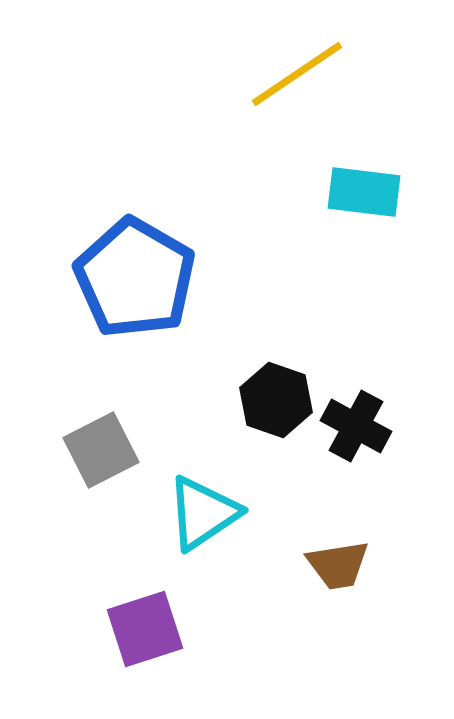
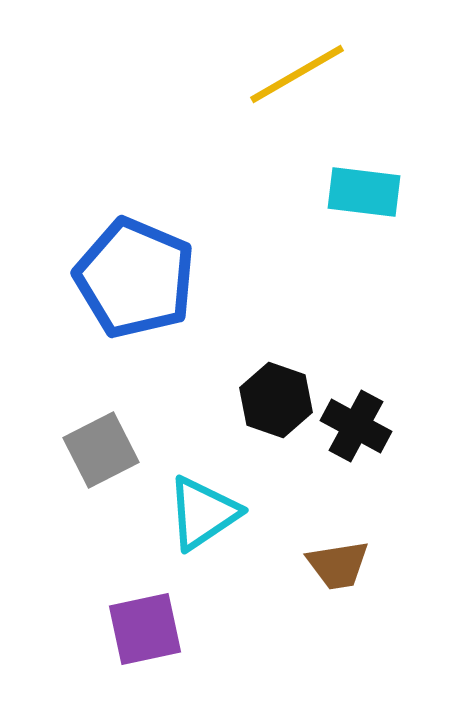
yellow line: rotated 4 degrees clockwise
blue pentagon: rotated 7 degrees counterclockwise
purple square: rotated 6 degrees clockwise
